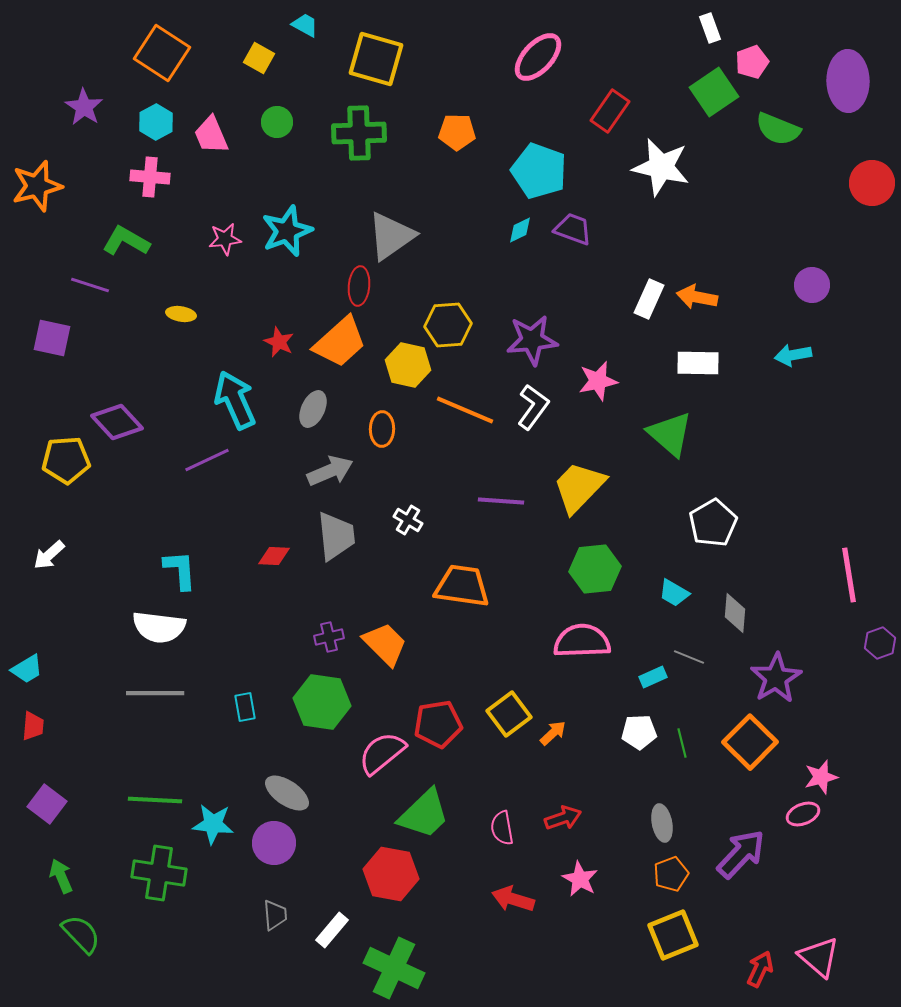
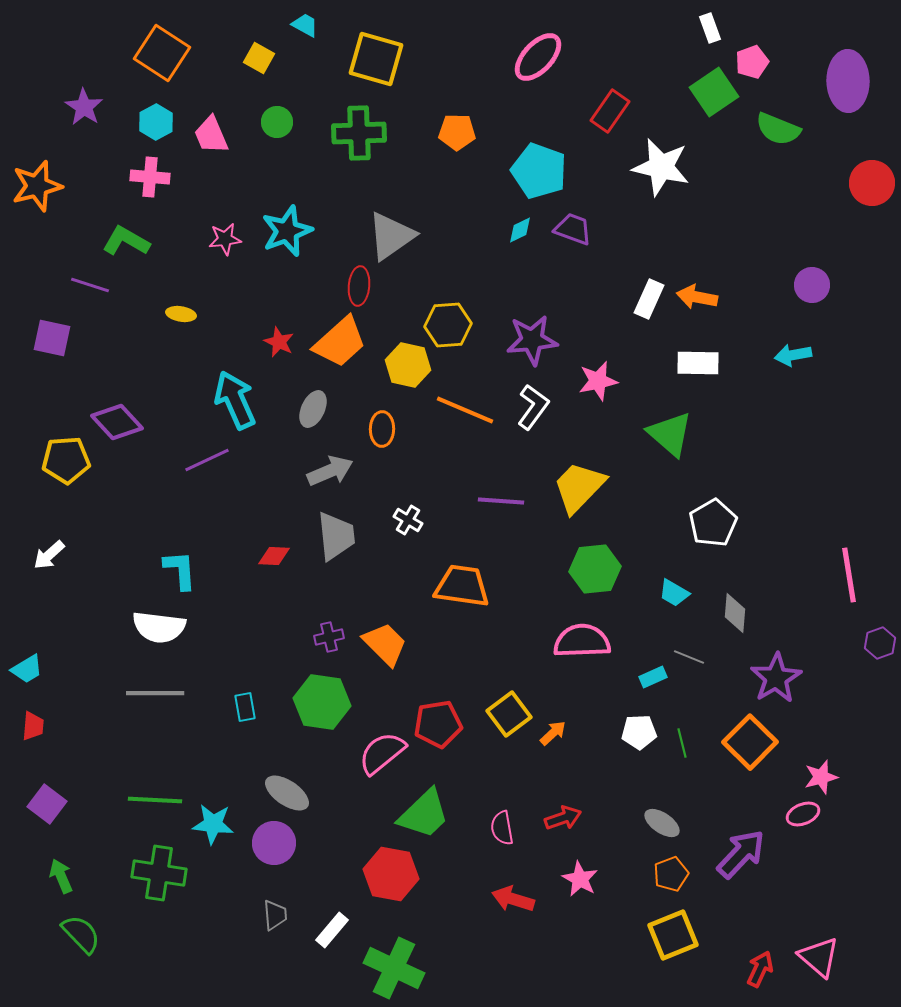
gray ellipse at (662, 823): rotated 45 degrees counterclockwise
